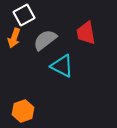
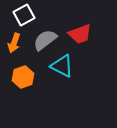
red trapezoid: moved 6 px left, 1 px down; rotated 100 degrees counterclockwise
orange arrow: moved 5 px down
orange hexagon: moved 34 px up
